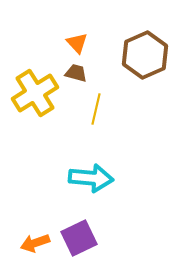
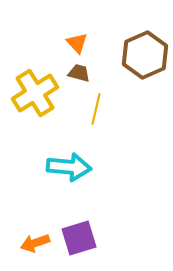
brown trapezoid: moved 3 px right
cyan arrow: moved 22 px left, 11 px up
purple square: rotated 9 degrees clockwise
